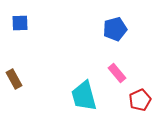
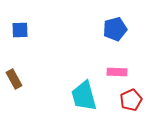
blue square: moved 7 px down
pink rectangle: moved 1 px up; rotated 48 degrees counterclockwise
red pentagon: moved 9 px left
